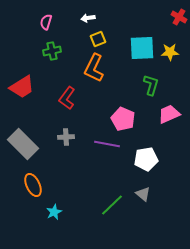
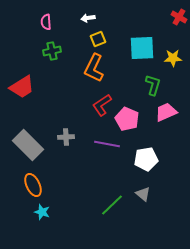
pink semicircle: rotated 21 degrees counterclockwise
yellow star: moved 3 px right, 6 px down
green L-shape: moved 2 px right
red L-shape: moved 35 px right, 7 px down; rotated 20 degrees clockwise
pink trapezoid: moved 3 px left, 2 px up
pink pentagon: moved 4 px right
gray rectangle: moved 5 px right, 1 px down
cyan star: moved 12 px left; rotated 28 degrees counterclockwise
